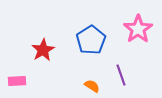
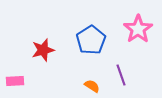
red star: rotated 15 degrees clockwise
pink rectangle: moved 2 px left
